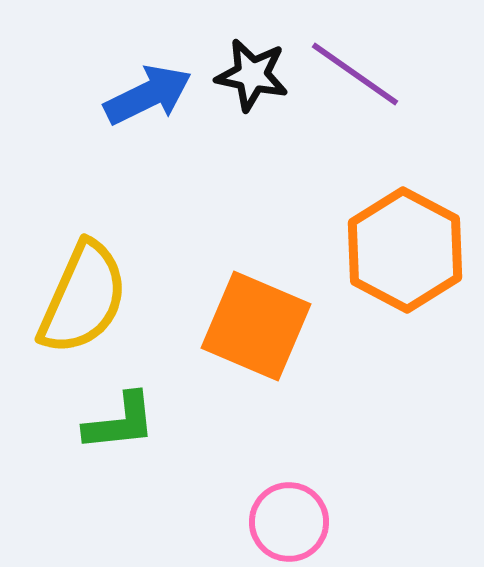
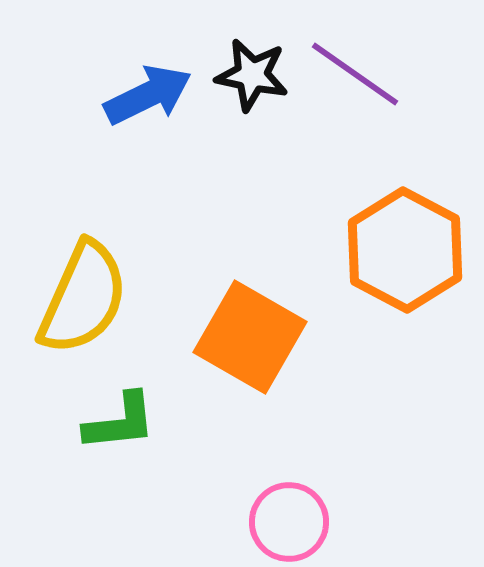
orange square: moved 6 px left, 11 px down; rotated 7 degrees clockwise
